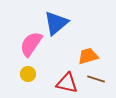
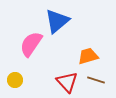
blue triangle: moved 1 px right, 2 px up
yellow circle: moved 13 px left, 6 px down
brown line: moved 1 px down
red triangle: moved 1 px up; rotated 35 degrees clockwise
